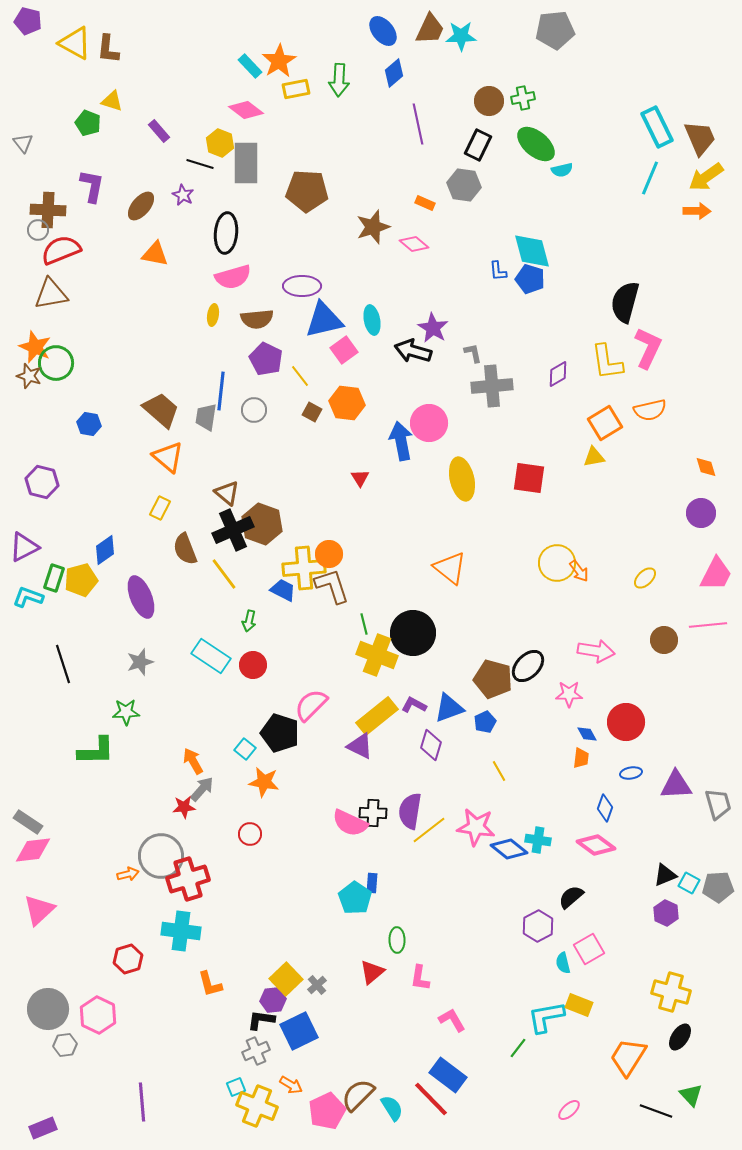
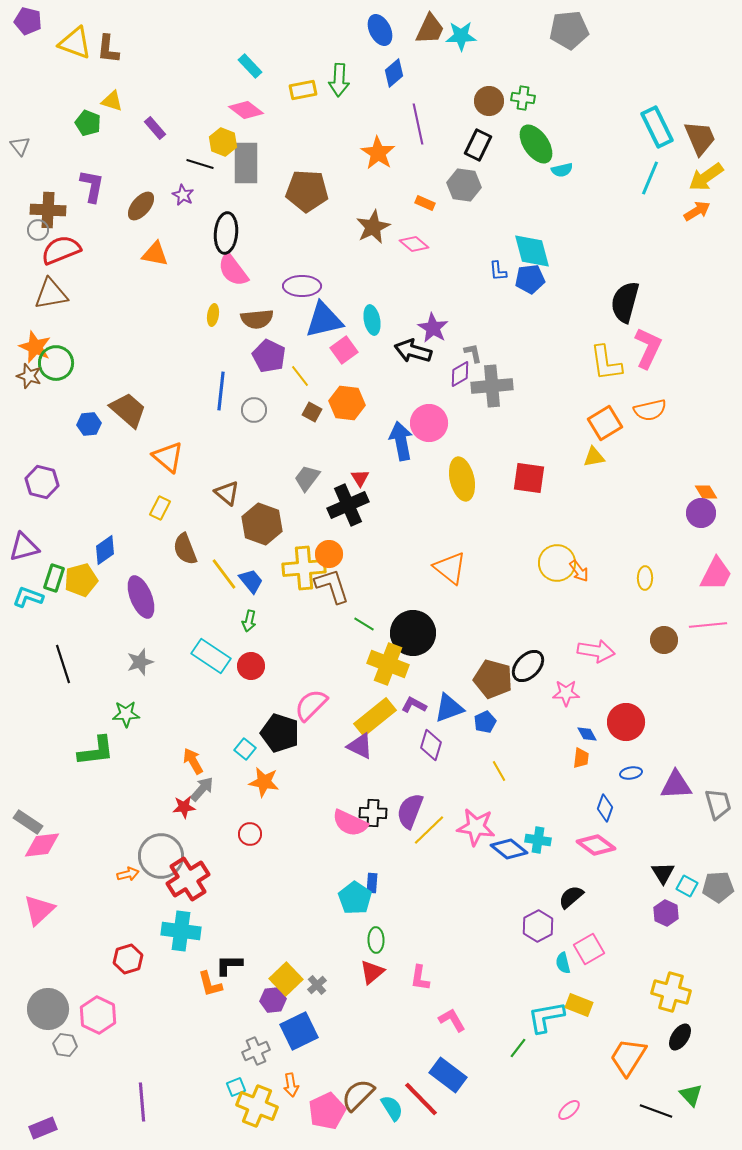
gray pentagon at (555, 30): moved 14 px right
blue ellipse at (383, 31): moved 3 px left, 1 px up; rotated 12 degrees clockwise
yellow triangle at (75, 43): rotated 9 degrees counterclockwise
orange star at (279, 61): moved 99 px right, 92 px down; rotated 8 degrees counterclockwise
yellow rectangle at (296, 89): moved 7 px right, 1 px down
green cross at (523, 98): rotated 20 degrees clockwise
purple rectangle at (159, 131): moved 4 px left, 3 px up
gray triangle at (23, 143): moved 3 px left, 3 px down
yellow hexagon at (220, 143): moved 3 px right, 1 px up
green ellipse at (536, 144): rotated 15 degrees clockwise
orange arrow at (697, 211): rotated 32 degrees counterclockwise
brown star at (373, 227): rotated 8 degrees counterclockwise
pink semicircle at (233, 277): moved 7 px up; rotated 69 degrees clockwise
blue pentagon at (530, 279): rotated 24 degrees counterclockwise
purple pentagon at (266, 359): moved 3 px right, 3 px up
yellow L-shape at (607, 362): moved 1 px left, 1 px down
purple diamond at (558, 374): moved 98 px left
brown trapezoid at (161, 410): moved 33 px left
gray trapezoid at (206, 417): moved 101 px right, 61 px down; rotated 28 degrees clockwise
blue hexagon at (89, 424): rotated 15 degrees counterclockwise
orange diamond at (706, 467): moved 25 px down; rotated 15 degrees counterclockwise
black cross at (233, 530): moved 115 px right, 25 px up
purple triangle at (24, 547): rotated 12 degrees clockwise
yellow ellipse at (645, 578): rotated 45 degrees counterclockwise
blue trapezoid at (283, 590): moved 32 px left, 9 px up; rotated 24 degrees clockwise
green line at (364, 624): rotated 45 degrees counterclockwise
yellow cross at (377, 655): moved 11 px right, 9 px down
red circle at (253, 665): moved 2 px left, 1 px down
pink star at (569, 694): moved 3 px left, 1 px up
green star at (126, 712): moved 2 px down
yellow rectangle at (377, 716): moved 2 px left, 1 px down
green L-shape at (96, 751): rotated 6 degrees counterclockwise
purple semicircle at (410, 811): rotated 12 degrees clockwise
yellow line at (429, 830): rotated 6 degrees counterclockwise
pink diamond at (33, 850): moved 9 px right, 5 px up
black triangle at (665, 875): moved 2 px left, 2 px up; rotated 40 degrees counterclockwise
red cross at (188, 879): rotated 15 degrees counterclockwise
cyan square at (689, 883): moved 2 px left, 3 px down
green ellipse at (397, 940): moved 21 px left
black L-shape at (261, 1020): moved 32 px left, 55 px up; rotated 8 degrees counterclockwise
gray hexagon at (65, 1045): rotated 15 degrees clockwise
orange arrow at (291, 1085): rotated 50 degrees clockwise
red line at (431, 1099): moved 10 px left
